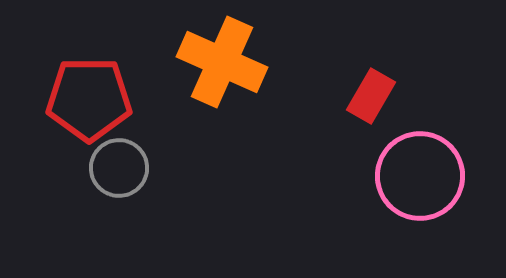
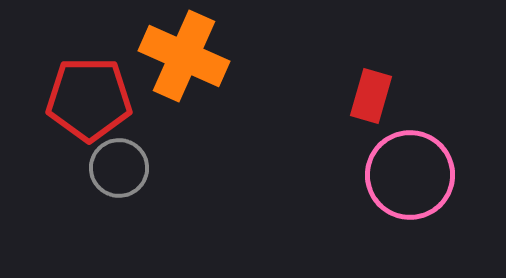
orange cross: moved 38 px left, 6 px up
red rectangle: rotated 14 degrees counterclockwise
pink circle: moved 10 px left, 1 px up
